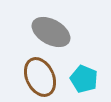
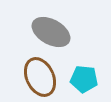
cyan pentagon: rotated 16 degrees counterclockwise
